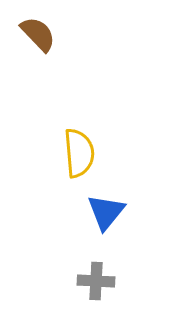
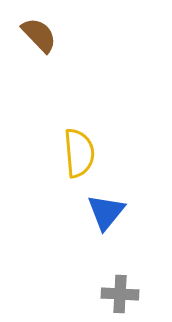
brown semicircle: moved 1 px right, 1 px down
gray cross: moved 24 px right, 13 px down
